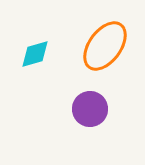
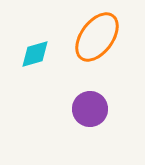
orange ellipse: moved 8 px left, 9 px up
